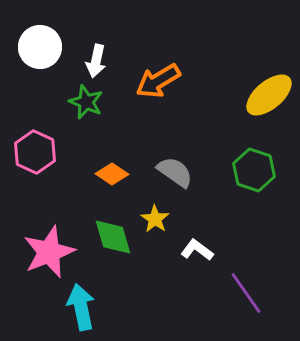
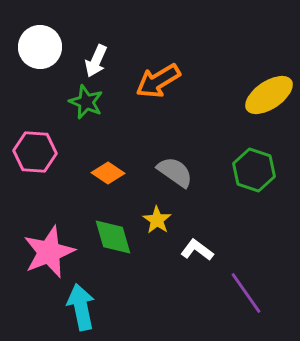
white arrow: rotated 12 degrees clockwise
yellow ellipse: rotated 6 degrees clockwise
pink hexagon: rotated 21 degrees counterclockwise
orange diamond: moved 4 px left, 1 px up
yellow star: moved 2 px right, 1 px down
